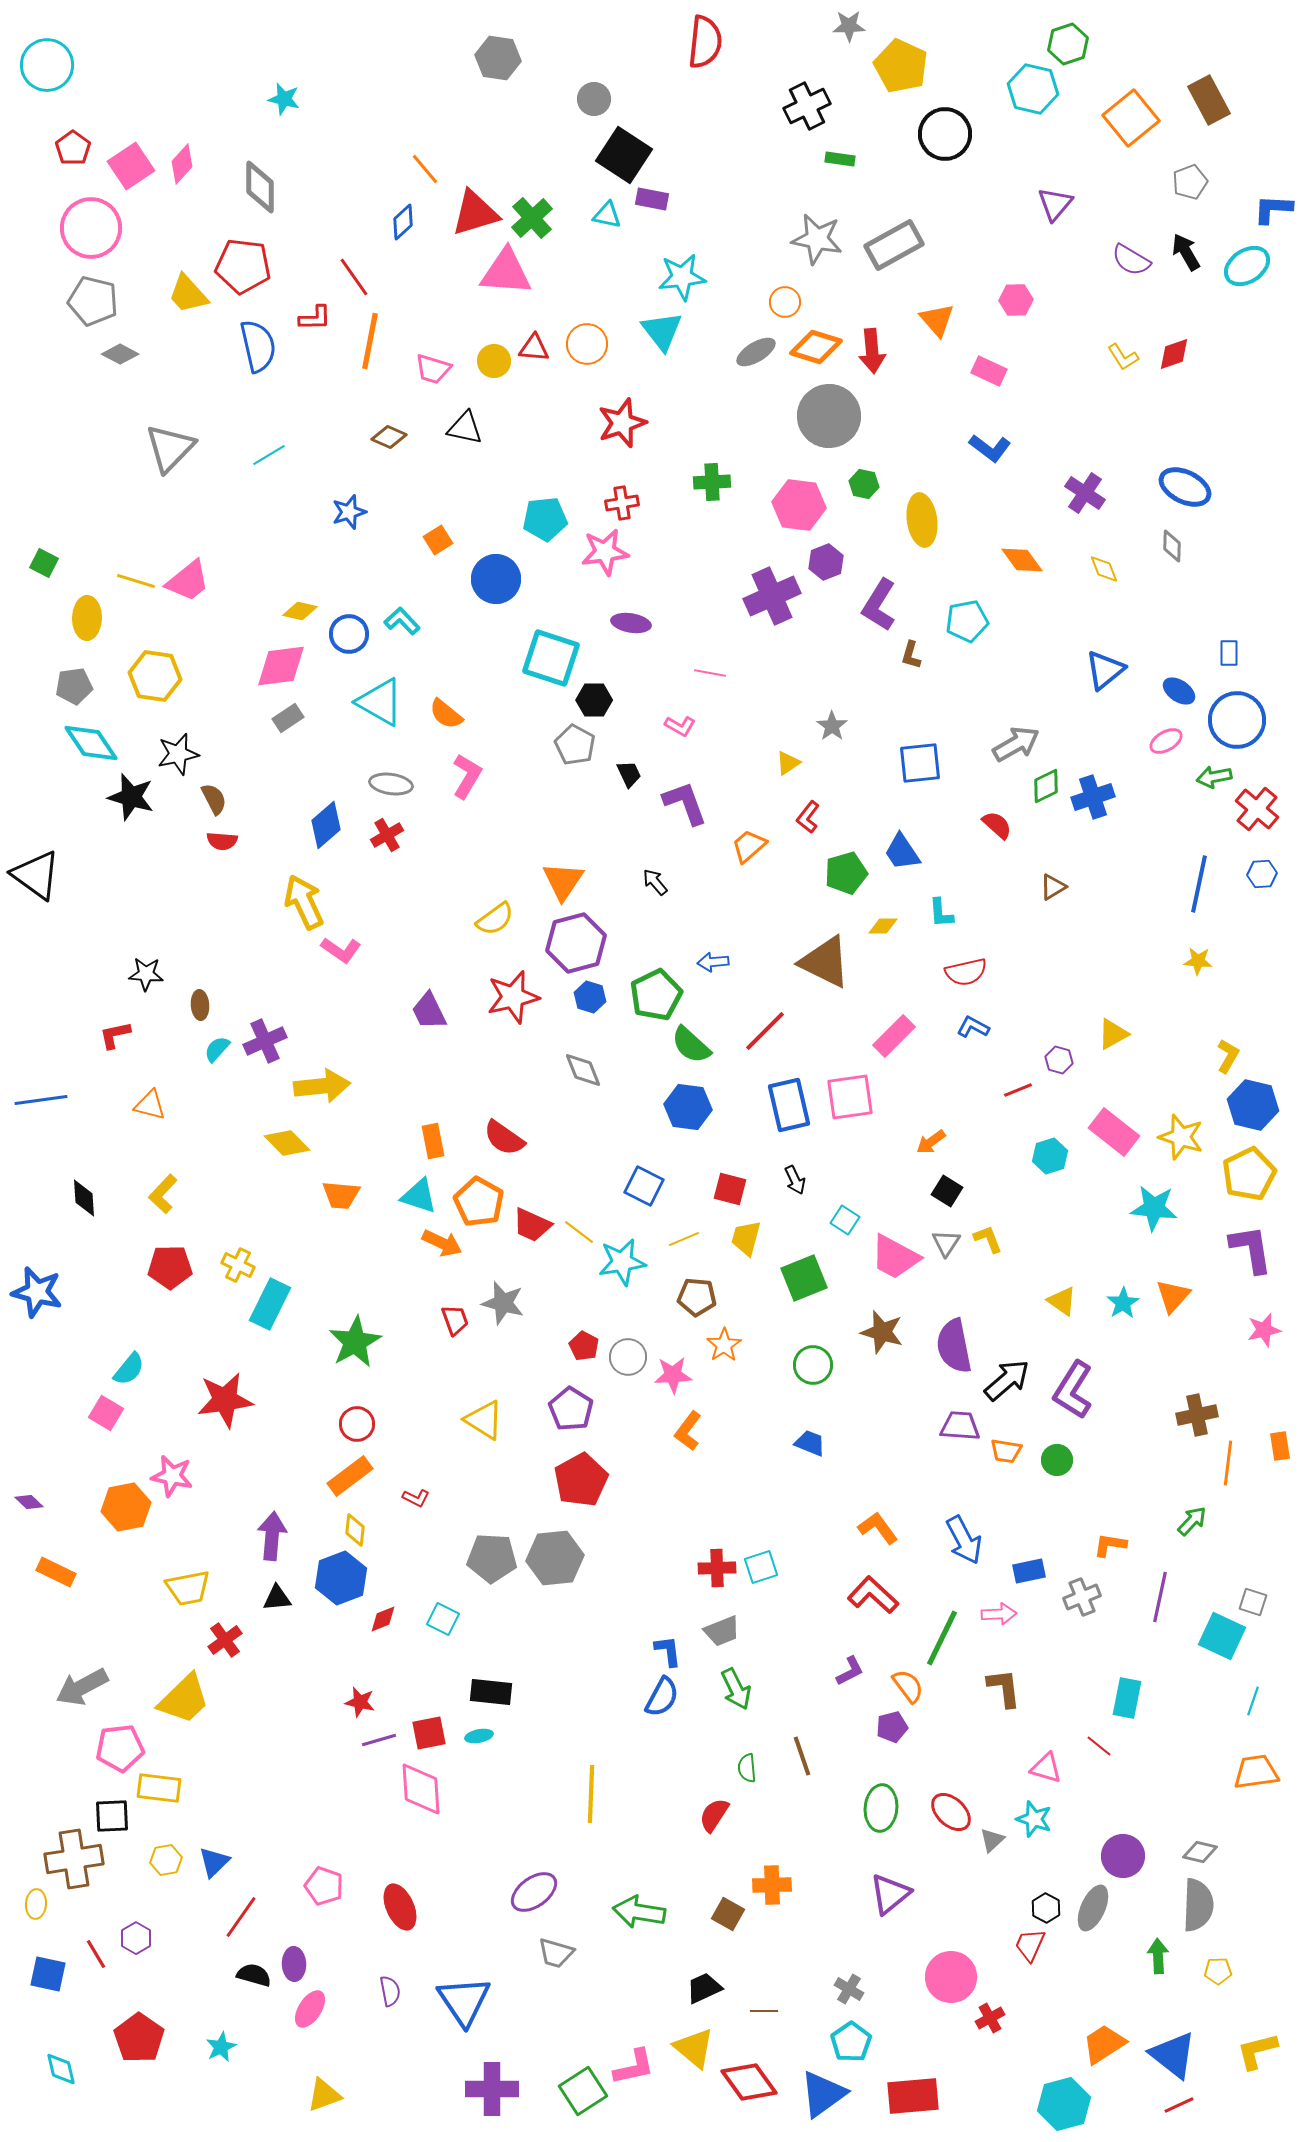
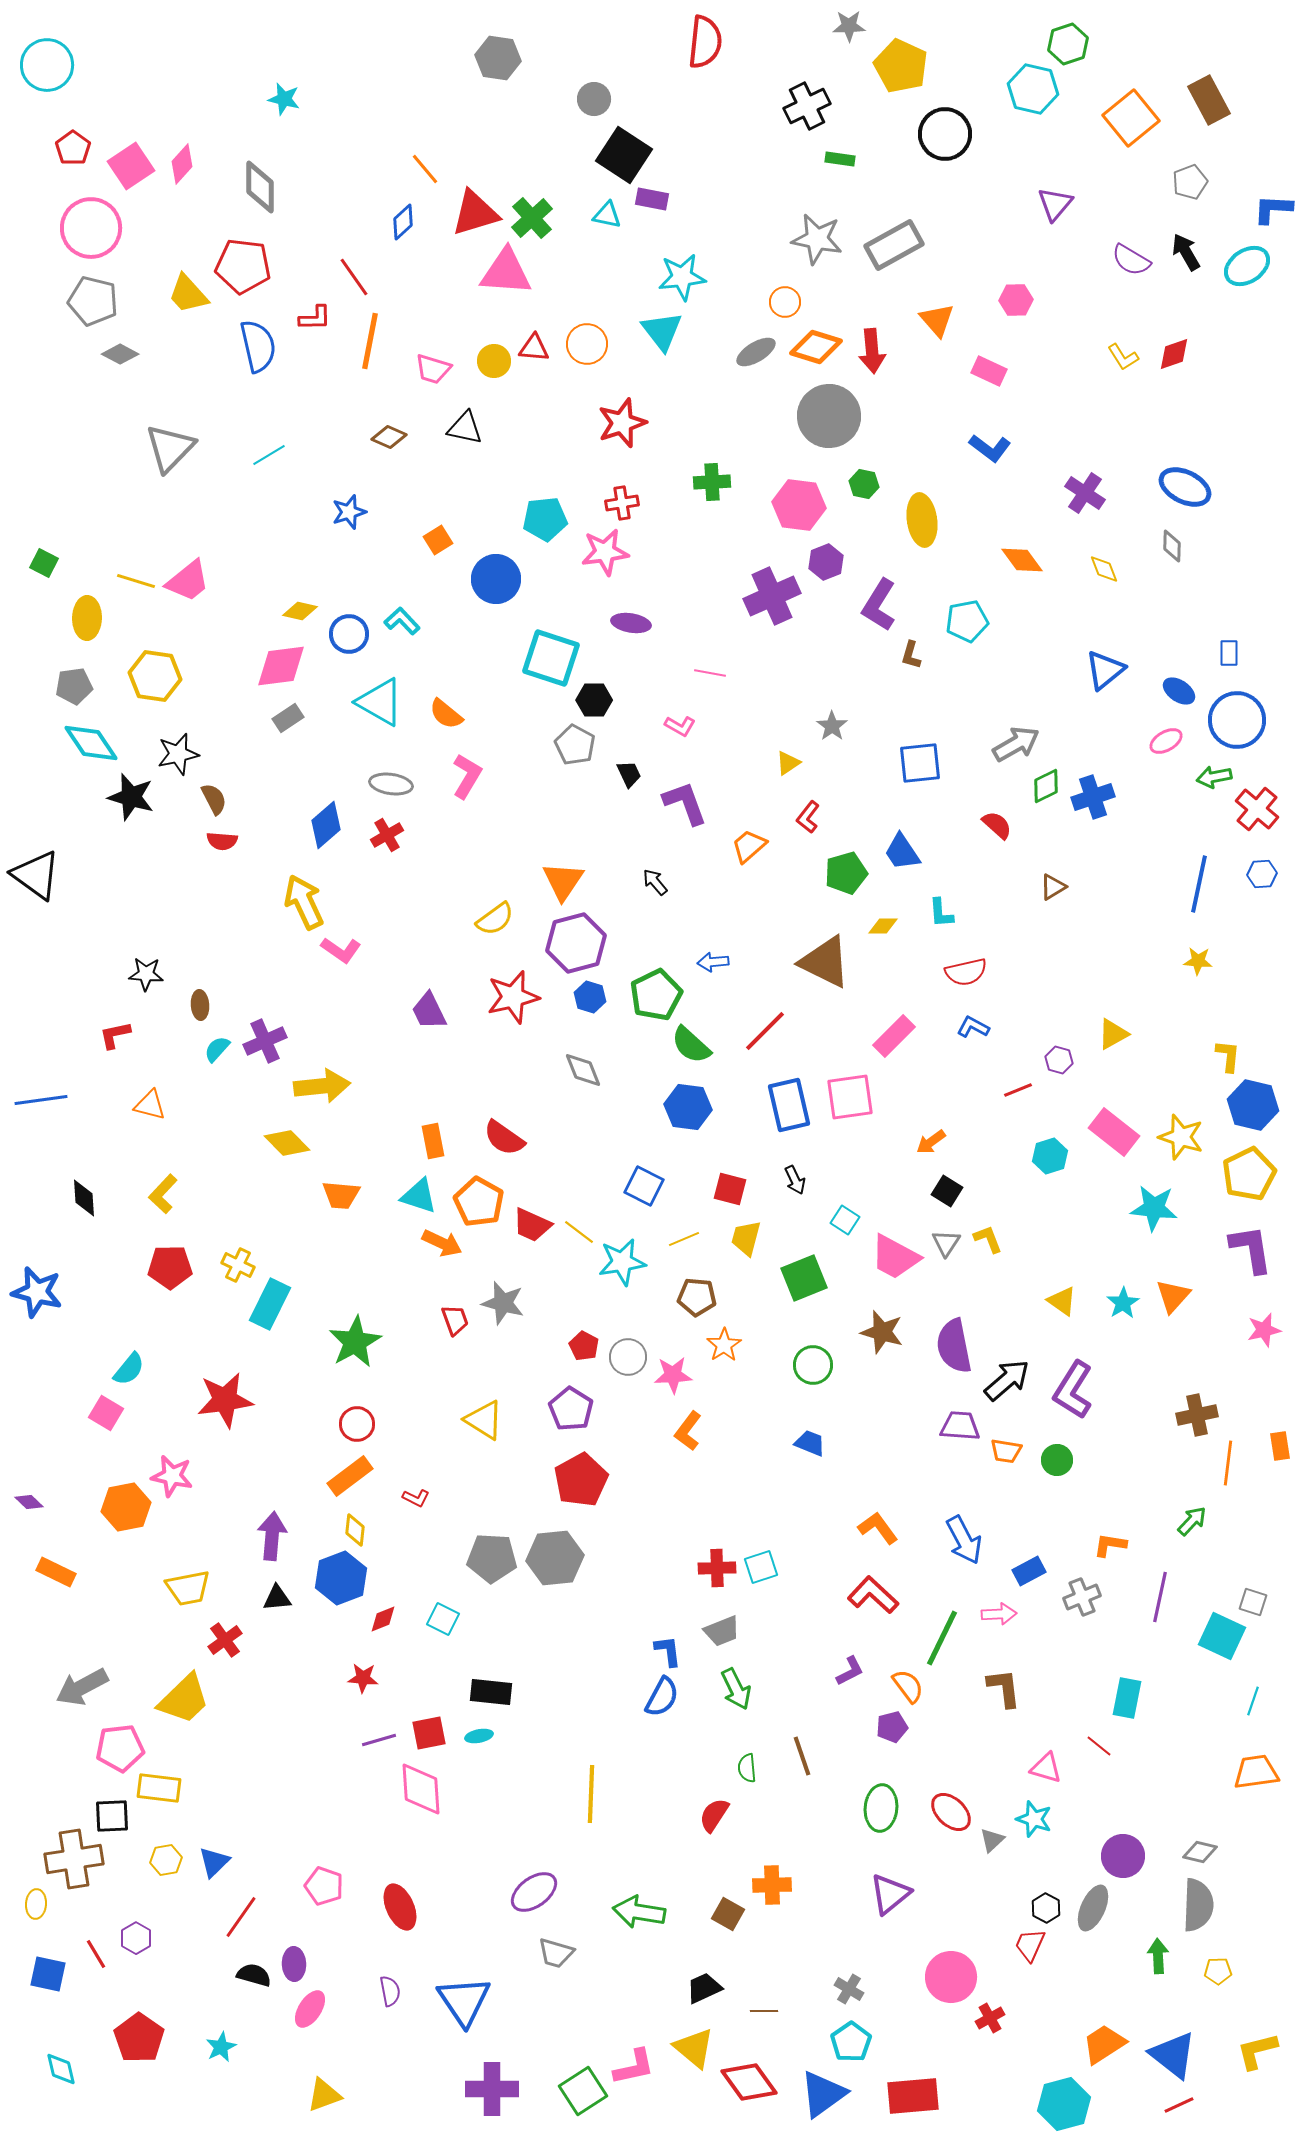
yellow L-shape at (1228, 1056): rotated 24 degrees counterclockwise
blue rectangle at (1029, 1571): rotated 16 degrees counterclockwise
red star at (360, 1702): moved 3 px right, 24 px up; rotated 8 degrees counterclockwise
